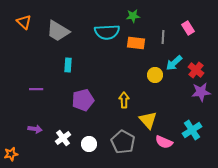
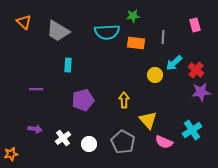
pink rectangle: moved 7 px right, 3 px up; rotated 16 degrees clockwise
